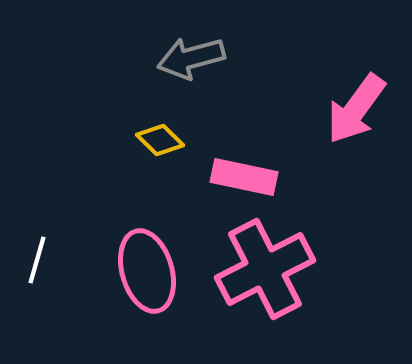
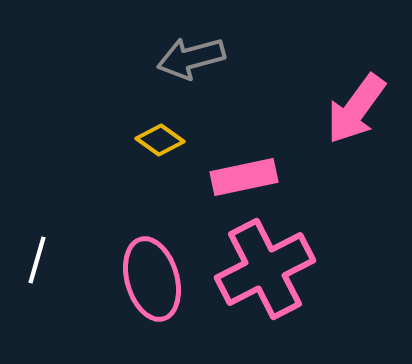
yellow diamond: rotated 9 degrees counterclockwise
pink rectangle: rotated 24 degrees counterclockwise
pink ellipse: moved 5 px right, 8 px down
